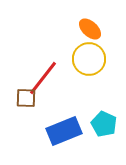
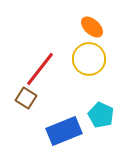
orange ellipse: moved 2 px right, 2 px up
red line: moved 3 px left, 9 px up
brown square: rotated 30 degrees clockwise
cyan pentagon: moved 3 px left, 9 px up
